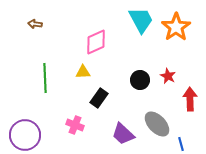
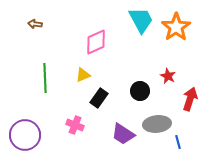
yellow triangle: moved 3 px down; rotated 21 degrees counterclockwise
black circle: moved 11 px down
red arrow: rotated 20 degrees clockwise
gray ellipse: rotated 52 degrees counterclockwise
purple trapezoid: rotated 10 degrees counterclockwise
blue line: moved 3 px left, 2 px up
